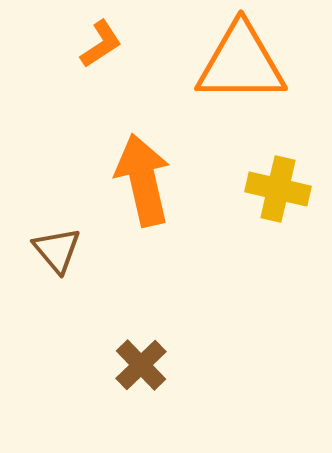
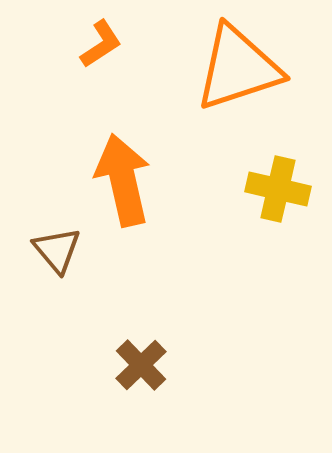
orange triangle: moved 3 px left, 5 px down; rotated 18 degrees counterclockwise
orange arrow: moved 20 px left
